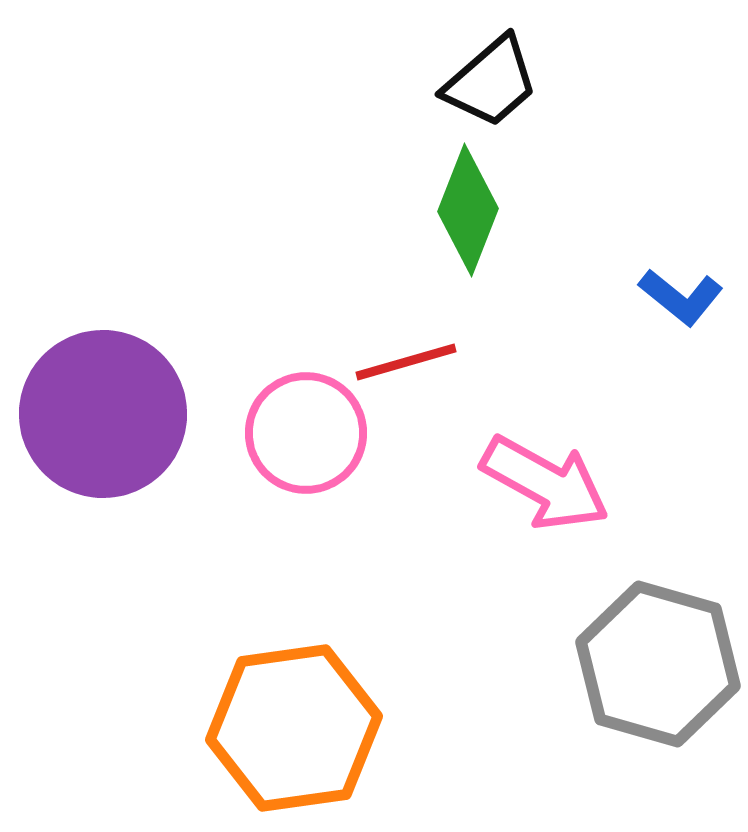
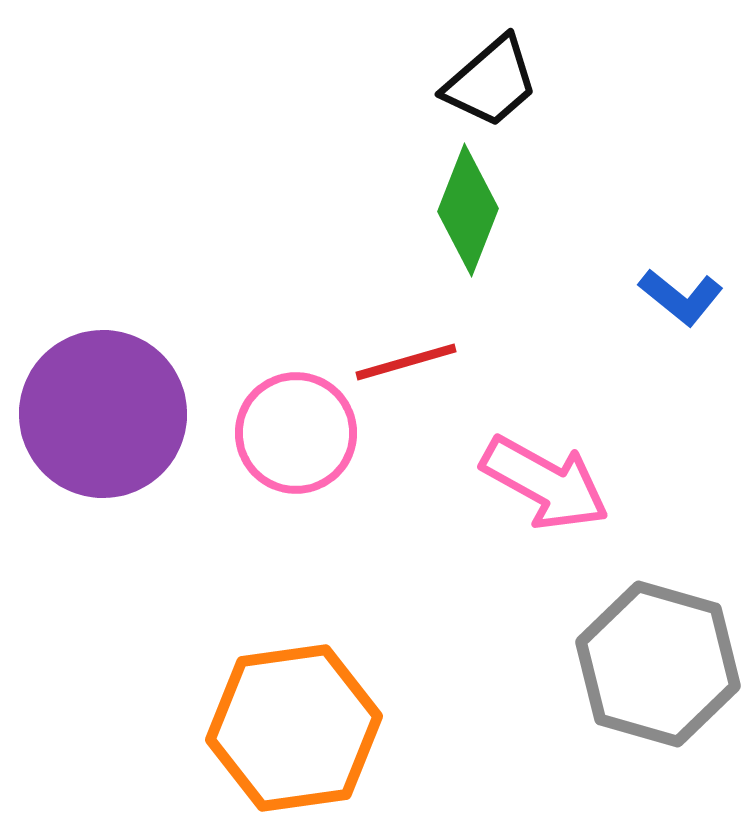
pink circle: moved 10 px left
